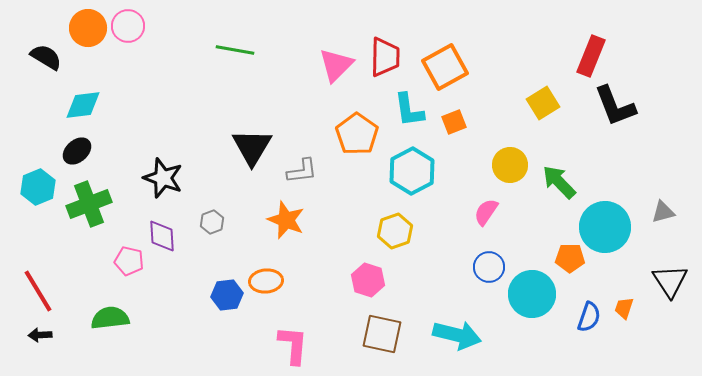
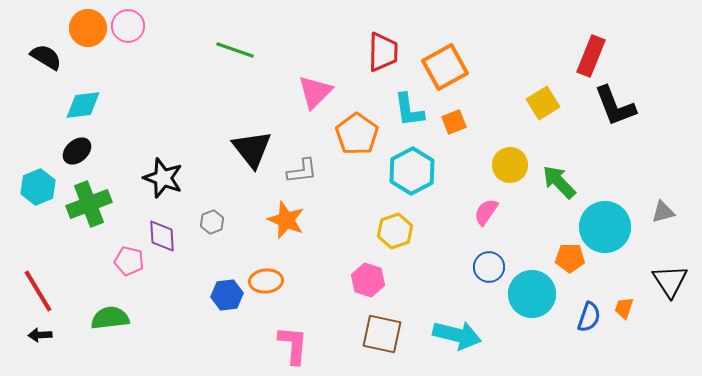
green line at (235, 50): rotated 9 degrees clockwise
red trapezoid at (385, 57): moved 2 px left, 5 px up
pink triangle at (336, 65): moved 21 px left, 27 px down
black triangle at (252, 147): moved 2 px down; rotated 9 degrees counterclockwise
